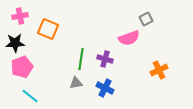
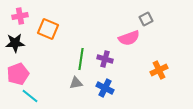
pink pentagon: moved 4 px left, 7 px down
